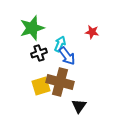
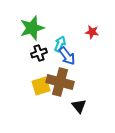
black triangle: rotated 14 degrees counterclockwise
